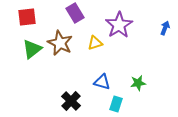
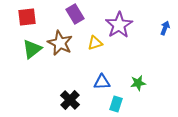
purple rectangle: moved 1 px down
blue triangle: rotated 18 degrees counterclockwise
black cross: moved 1 px left, 1 px up
